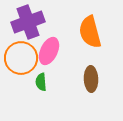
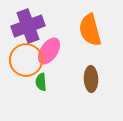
purple cross: moved 4 px down
orange semicircle: moved 2 px up
pink ellipse: rotated 8 degrees clockwise
orange circle: moved 5 px right, 2 px down
